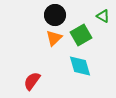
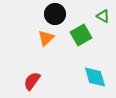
black circle: moved 1 px up
orange triangle: moved 8 px left
cyan diamond: moved 15 px right, 11 px down
